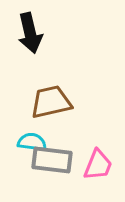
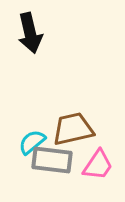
brown trapezoid: moved 22 px right, 27 px down
cyan semicircle: rotated 48 degrees counterclockwise
pink trapezoid: rotated 12 degrees clockwise
